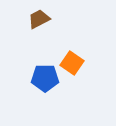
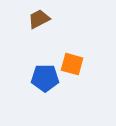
orange square: moved 1 px down; rotated 20 degrees counterclockwise
